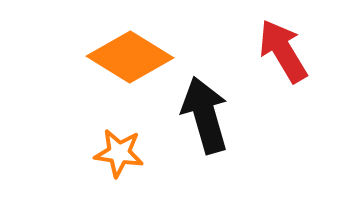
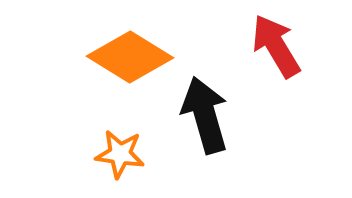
red arrow: moved 7 px left, 5 px up
orange star: moved 1 px right, 1 px down
